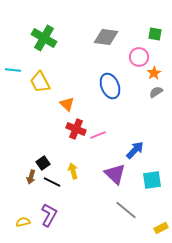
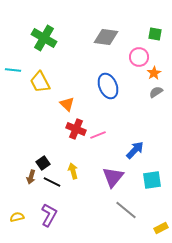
blue ellipse: moved 2 px left
purple triangle: moved 2 px left, 3 px down; rotated 25 degrees clockwise
yellow semicircle: moved 6 px left, 5 px up
